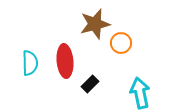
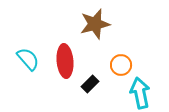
orange circle: moved 22 px down
cyan semicircle: moved 2 px left, 4 px up; rotated 40 degrees counterclockwise
